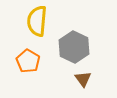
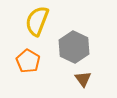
yellow semicircle: rotated 16 degrees clockwise
